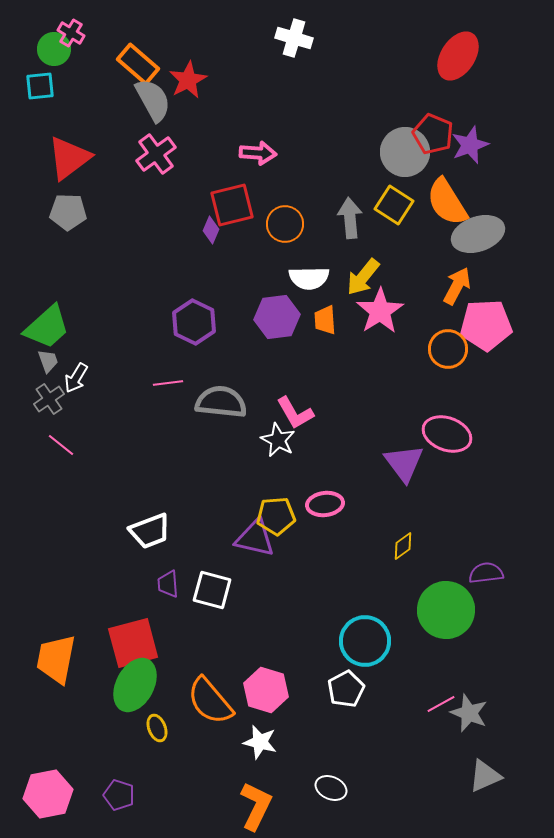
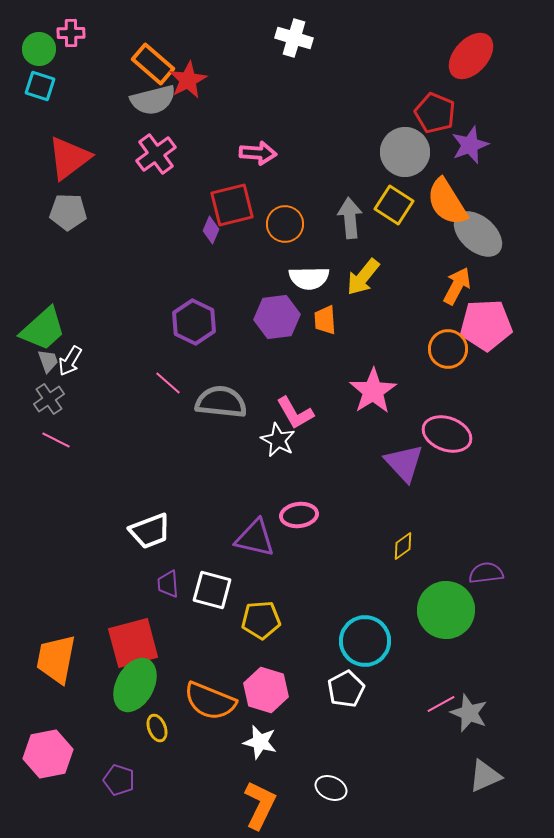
pink cross at (71, 33): rotated 32 degrees counterclockwise
green circle at (54, 49): moved 15 px left
red ellipse at (458, 56): moved 13 px right; rotated 9 degrees clockwise
orange rectangle at (138, 64): moved 15 px right
cyan square at (40, 86): rotated 24 degrees clockwise
gray semicircle at (153, 100): rotated 105 degrees clockwise
red pentagon at (433, 134): moved 2 px right, 21 px up
gray ellipse at (478, 234): rotated 60 degrees clockwise
pink star at (380, 311): moved 7 px left, 80 px down
green trapezoid at (47, 327): moved 4 px left, 2 px down
white arrow at (76, 378): moved 6 px left, 17 px up
pink line at (168, 383): rotated 48 degrees clockwise
pink line at (61, 445): moved 5 px left, 5 px up; rotated 12 degrees counterclockwise
purple triangle at (404, 463): rotated 6 degrees counterclockwise
pink ellipse at (325, 504): moved 26 px left, 11 px down
yellow pentagon at (276, 516): moved 15 px left, 104 px down
orange semicircle at (210, 701): rotated 28 degrees counterclockwise
pink hexagon at (48, 794): moved 40 px up
purple pentagon at (119, 795): moved 15 px up
orange L-shape at (256, 806): moved 4 px right, 1 px up
